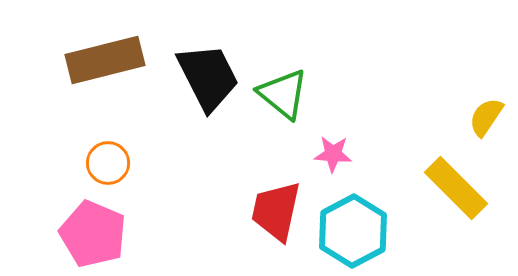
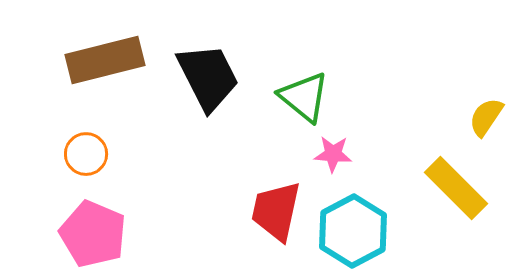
green triangle: moved 21 px right, 3 px down
orange circle: moved 22 px left, 9 px up
